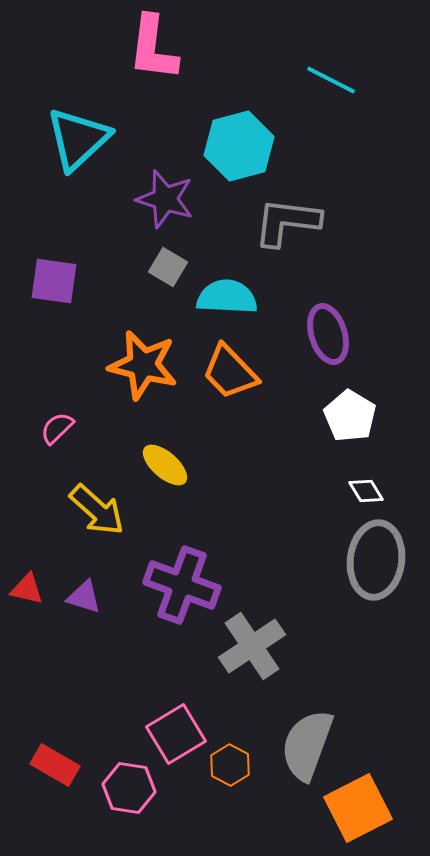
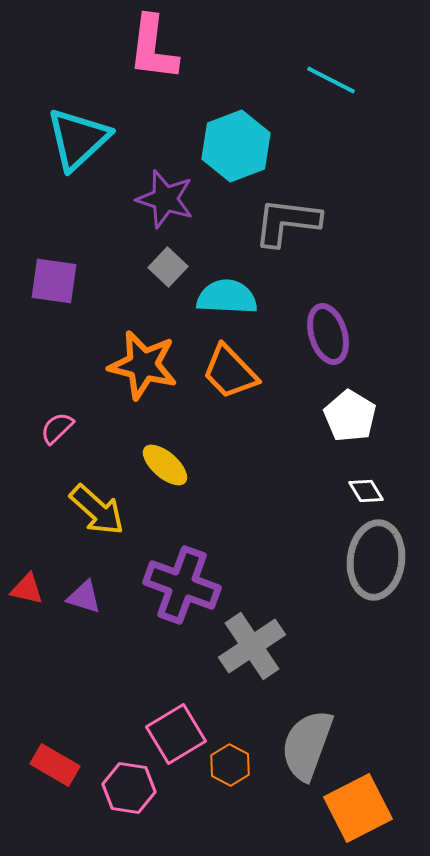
cyan hexagon: moved 3 px left; rotated 6 degrees counterclockwise
gray square: rotated 12 degrees clockwise
